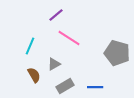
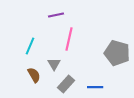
purple line: rotated 28 degrees clockwise
pink line: moved 1 px down; rotated 70 degrees clockwise
gray triangle: rotated 32 degrees counterclockwise
gray rectangle: moved 1 px right, 2 px up; rotated 18 degrees counterclockwise
